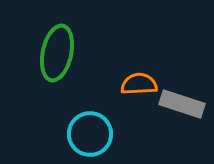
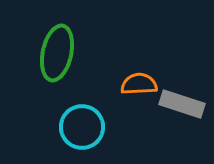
cyan circle: moved 8 px left, 7 px up
